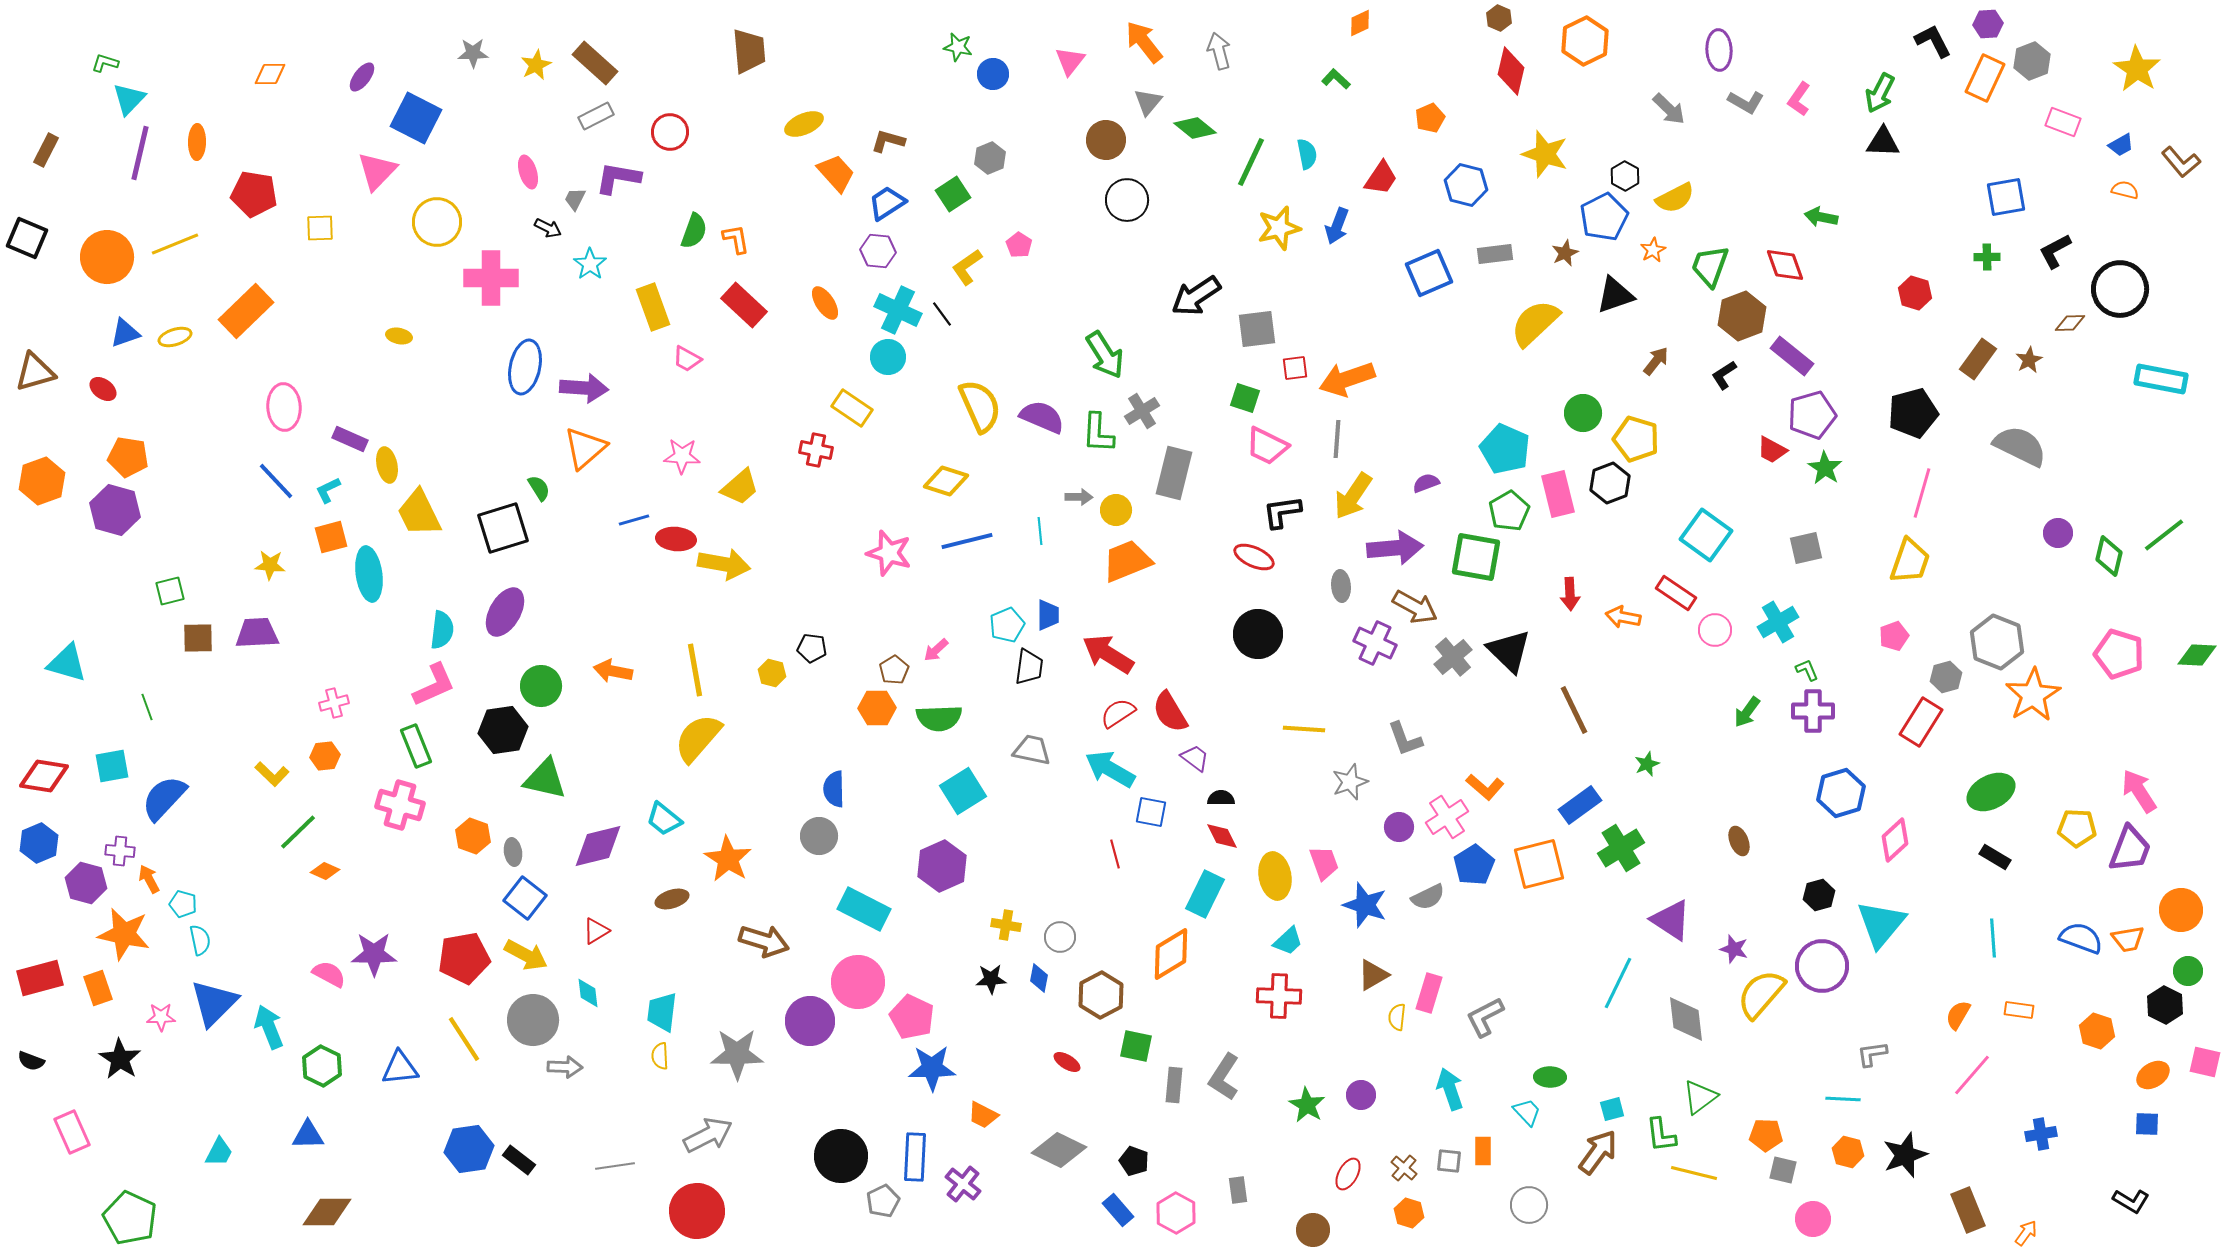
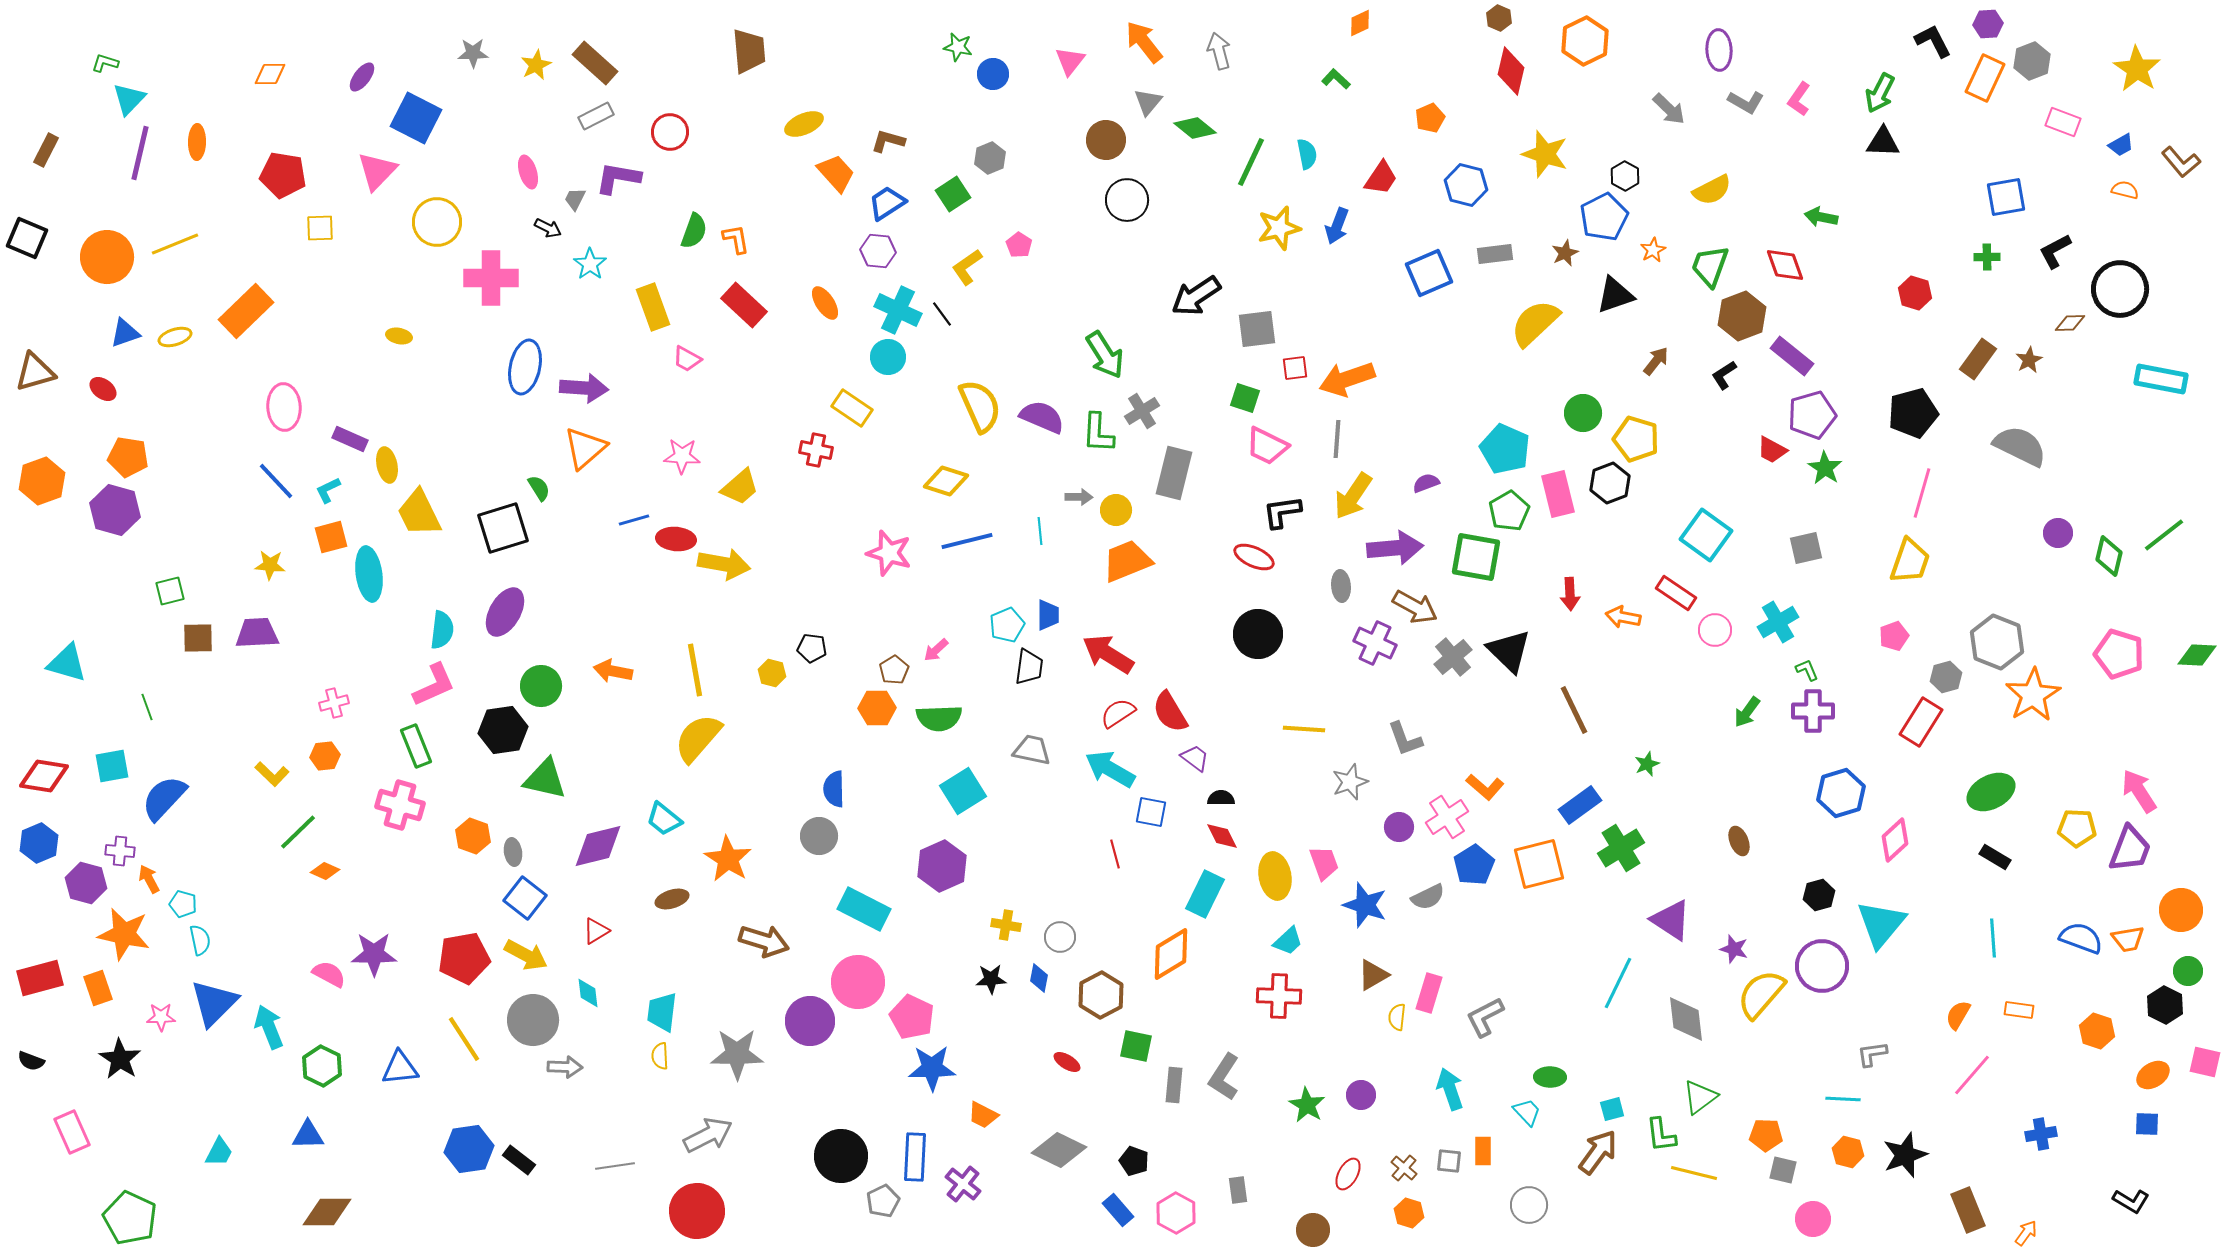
red pentagon at (254, 194): moved 29 px right, 19 px up
yellow semicircle at (1675, 198): moved 37 px right, 8 px up
